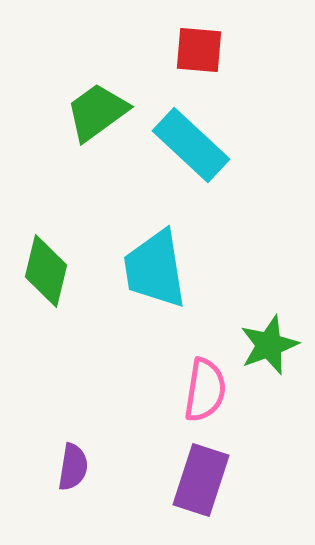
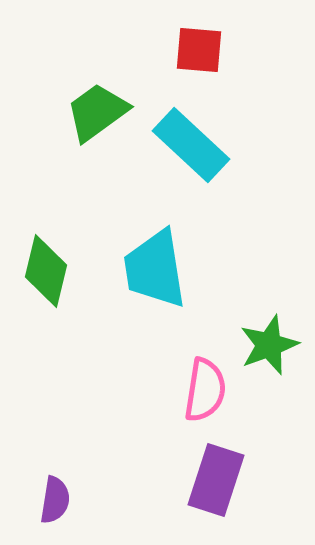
purple semicircle: moved 18 px left, 33 px down
purple rectangle: moved 15 px right
